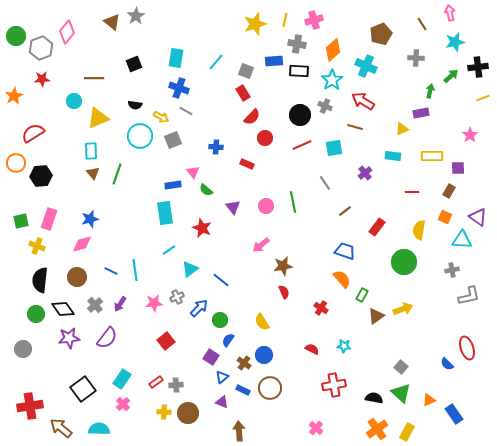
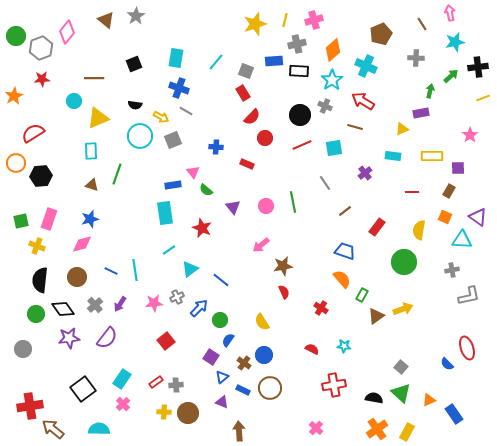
brown triangle at (112, 22): moved 6 px left, 2 px up
gray cross at (297, 44): rotated 24 degrees counterclockwise
brown triangle at (93, 173): moved 1 px left, 12 px down; rotated 32 degrees counterclockwise
brown arrow at (61, 428): moved 8 px left, 1 px down
